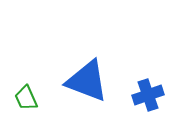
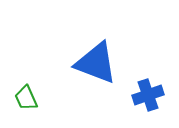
blue triangle: moved 9 px right, 18 px up
